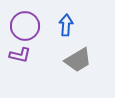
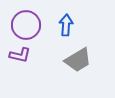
purple circle: moved 1 px right, 1 px up
